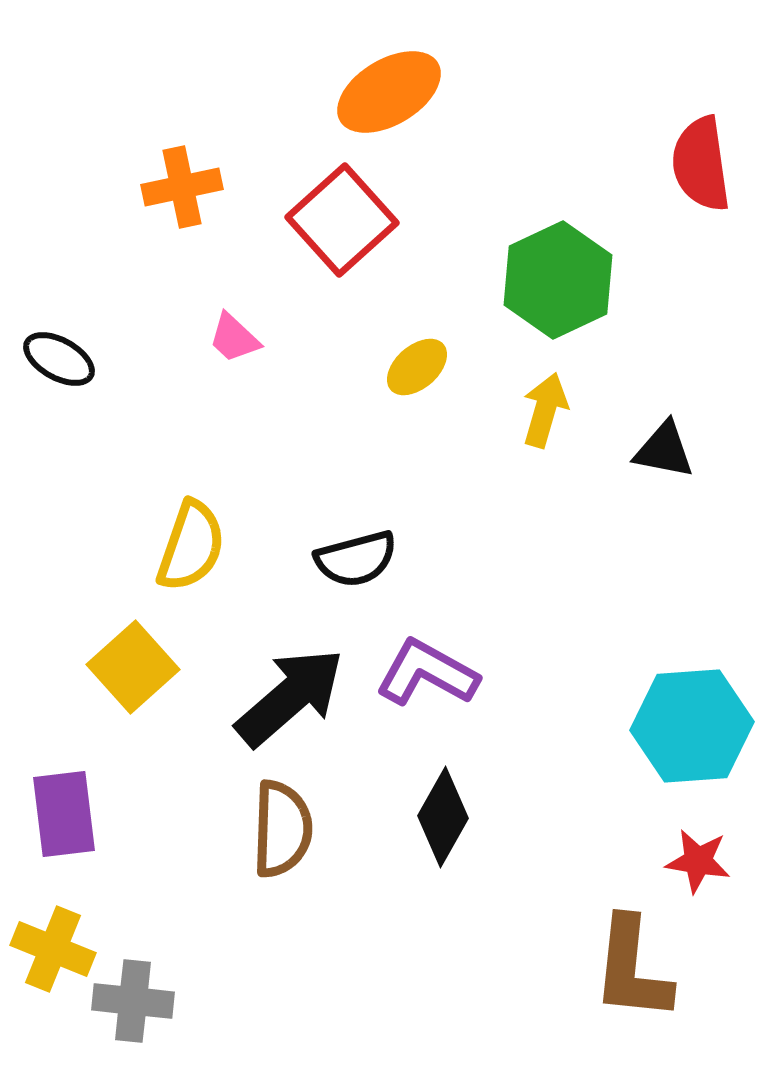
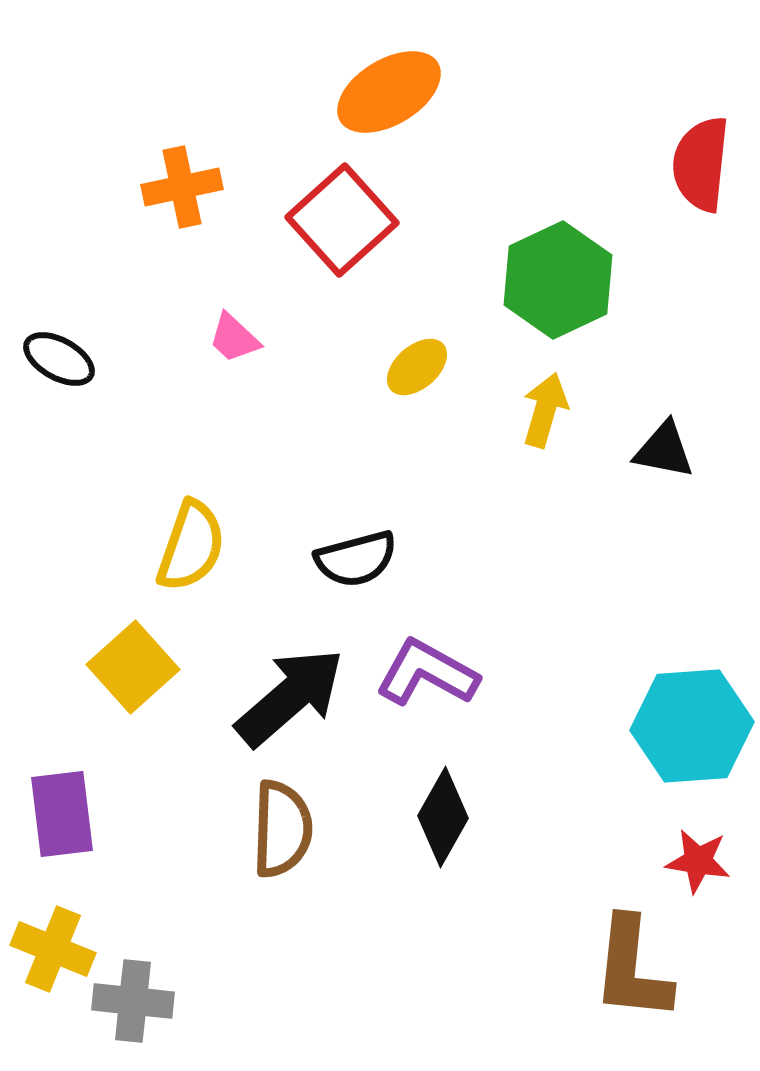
red semicircle: rotated 14 degrees clockwise
purple rectangle: moved 2 px left
